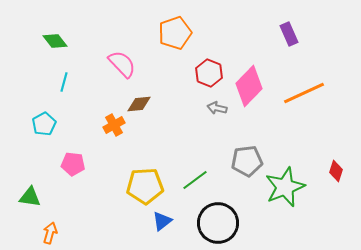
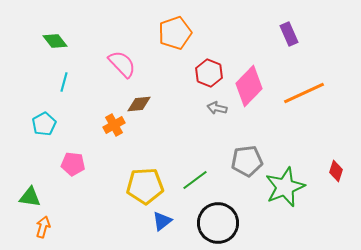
orange arrow: moved 7 px left, 6 px up
